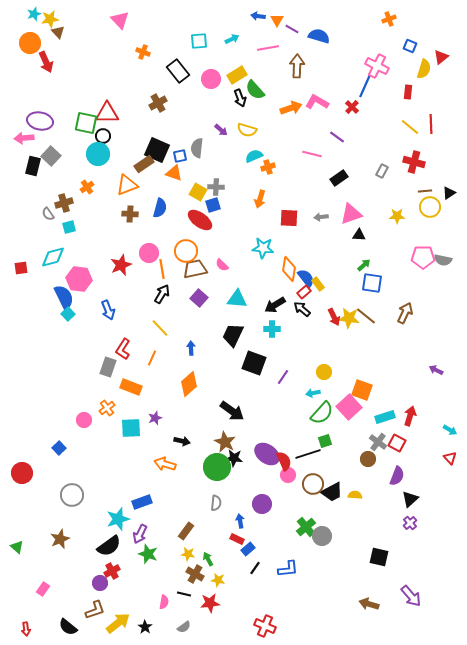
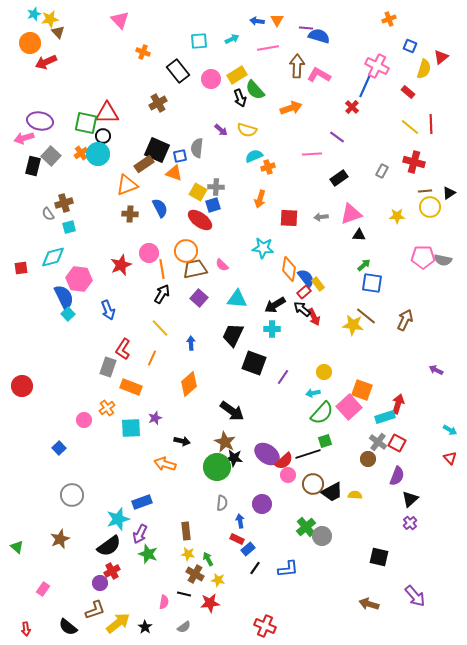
blue arrow at (258, 16): moved 1 px left, 5 px down
purple line at (292, 29): moved 14 px right, 1 px up; rotated 24 degrees counterclockwise
red arrow at (46, 62): rotated 90 degrees clockwise
red rectangle at (408, 92): rotated 56 degrees counterclockwise
pink L-shape at (317, 102): moved 2 px right, 27 px up
pink arrow at (24, 138): rotated 12 degrees counterclockwise
pink line at (312, 154): rotated 18 degrees counterclockwise
orange cross at (87, 187): moved 6 px left, 34 px up
blue semicircle at (160, 208): rotated 42 degrees counterclockwise
brown arrow at (405, 313): moved 7 px down
red arrow at (334, 317): moved 20 px left
yellow star at (349, 318): moved 4 px right, 7 px down
blue arrow at (191, 348): moved 5 px up
red arrow at (410, 416): moved 12 px left, 12 px up
red semicircle at (284, 461): rotated 72 degrees clockwise
red circle at (22, 473): moved 87 px up
gray semicircle at (216, 503): moved 6 px right
brown rectangle at (186, 531): rotated 42 degrees counterclockwise
purple arrow at (411, 596): moved 4 px right
